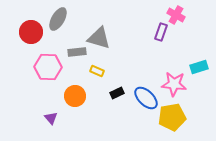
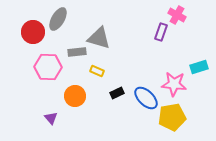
pink cross: moved 1 px right
red circle: moved 2 px right
